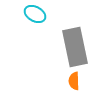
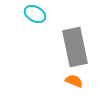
orange semicircle: rotated 114 degrees clockwise
